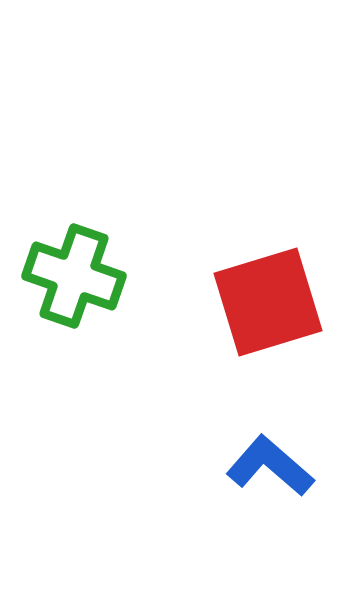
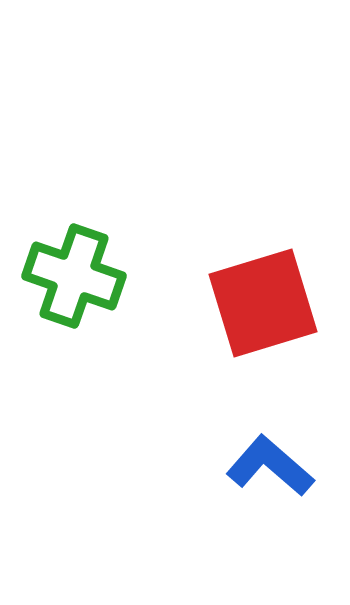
red square: moved 5 px left, 1 px down
